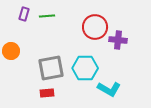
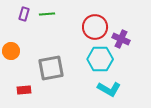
green line: moved 2 px up
purple cross: moved 3 px right, 1 px up; rotated 18 degrees clockwise
cyan hexagon: moved 15 px right, 9 px up
red rectangle: moved 23 px left, 3 px up
